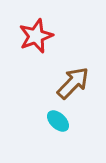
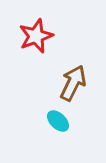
brown arrow: rotated 18 degrees counterclockwise
